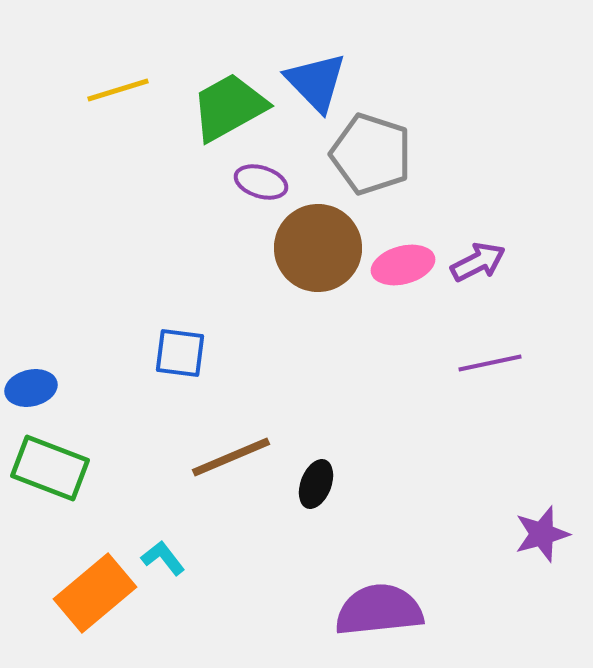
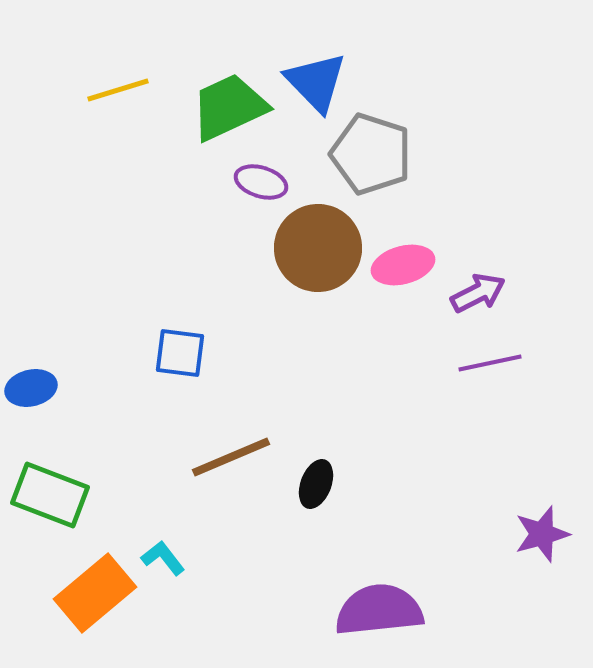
green trapezoid: rotated 4 degrees clockwise
purple arrow: moved 31 px down
green rectangle: moved 27 px down
